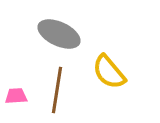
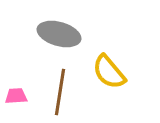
gray ellipse: rotated 9 degrees counterclockwise
brown line: moved 3 px right, 2 px down
